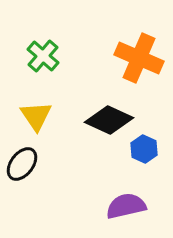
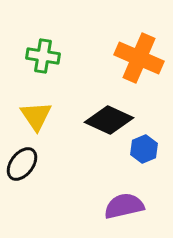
green cross: rotated 32 degrees counterclockwise
blue hexagon: rotated 12 degrees clockwise
purple semicircle: moved 2 px left
